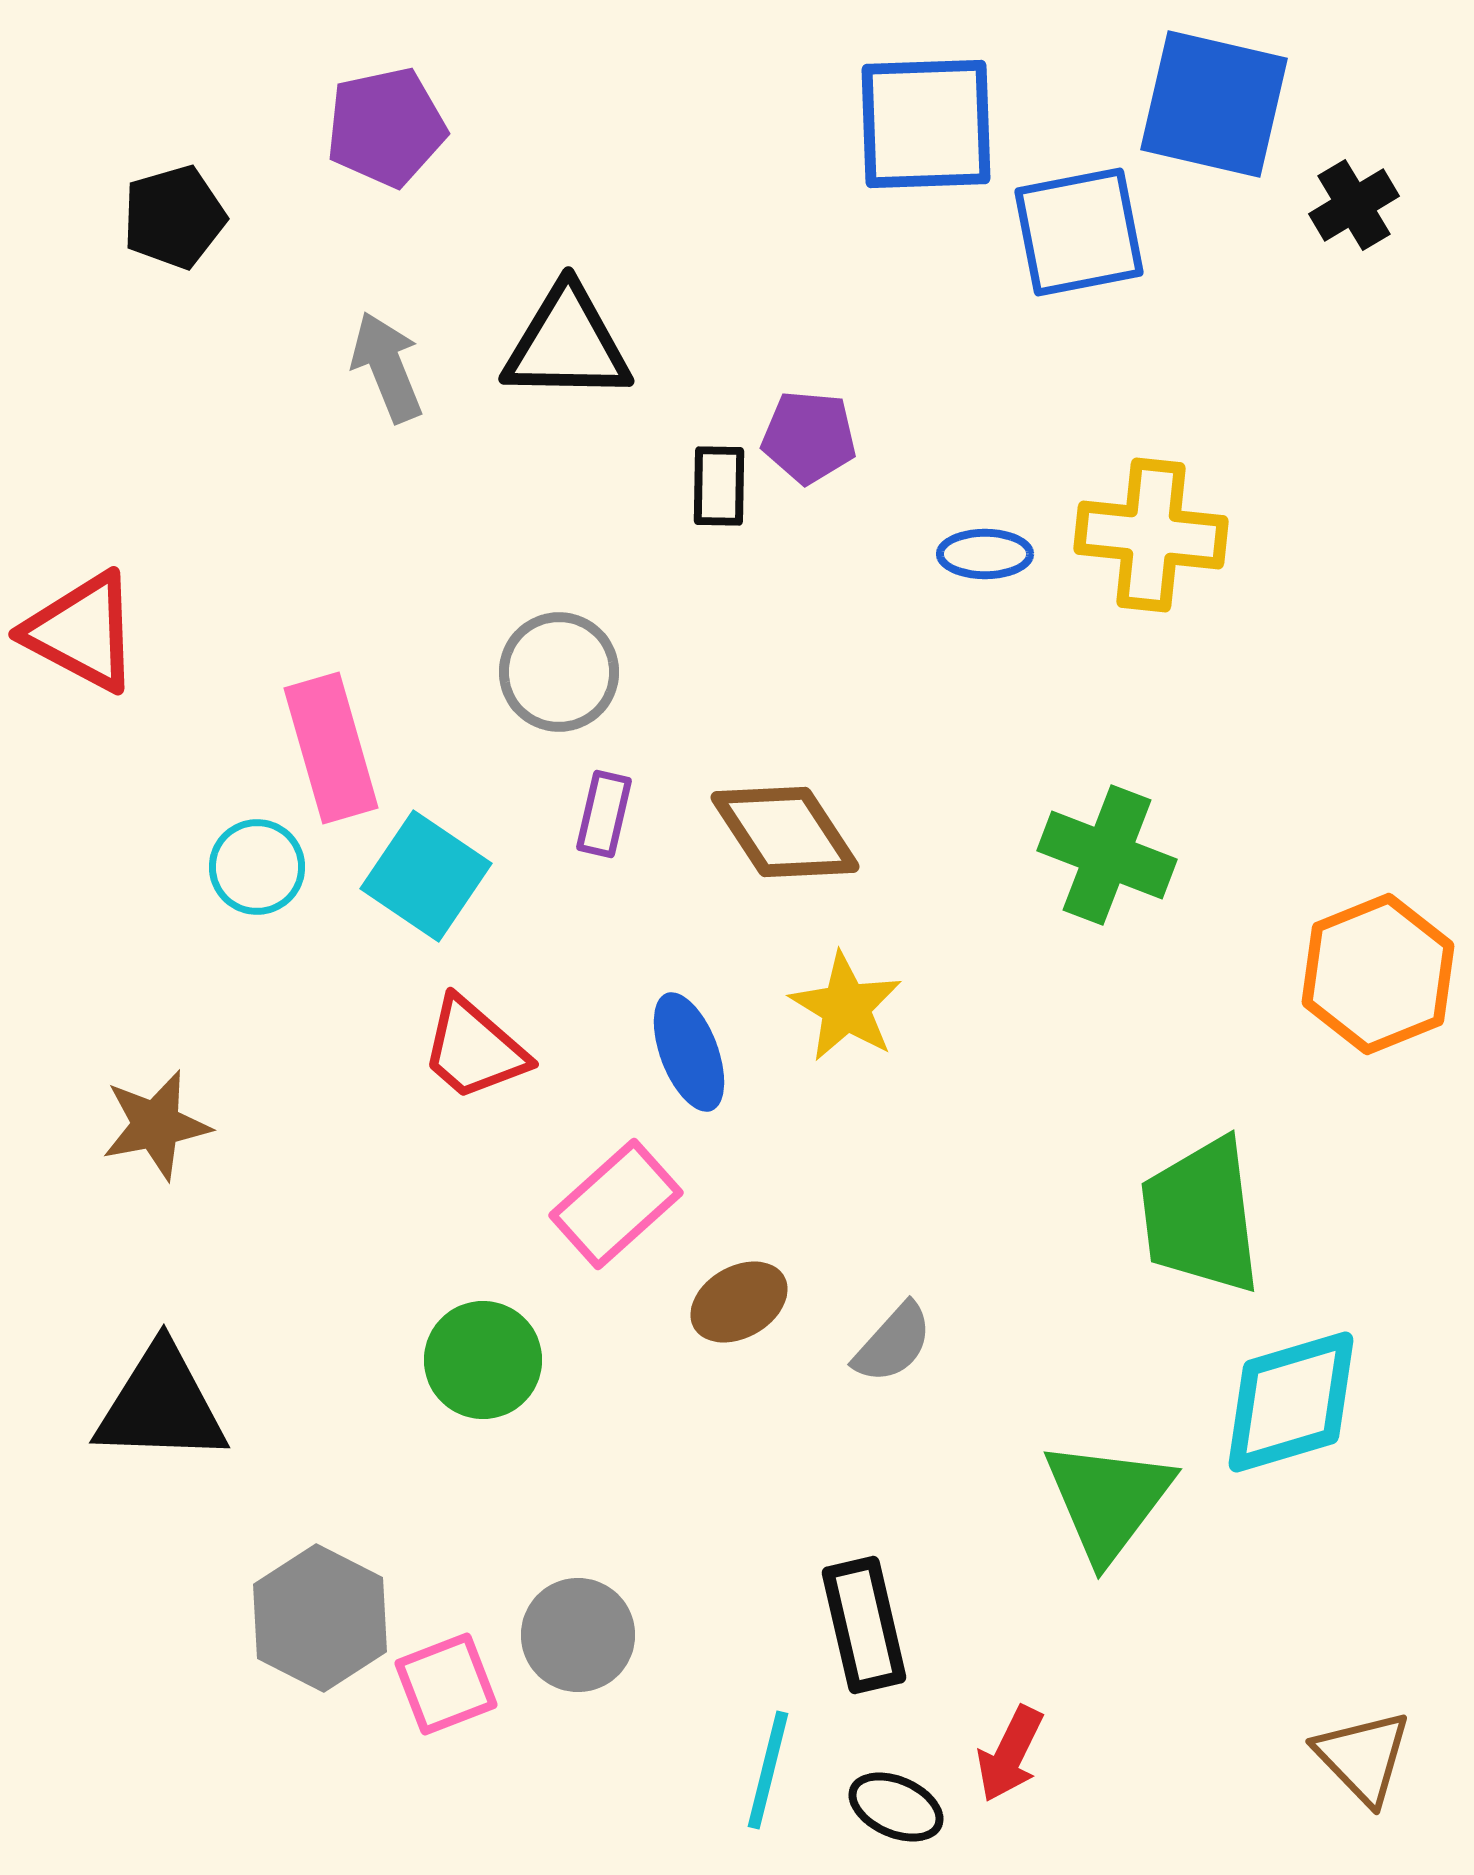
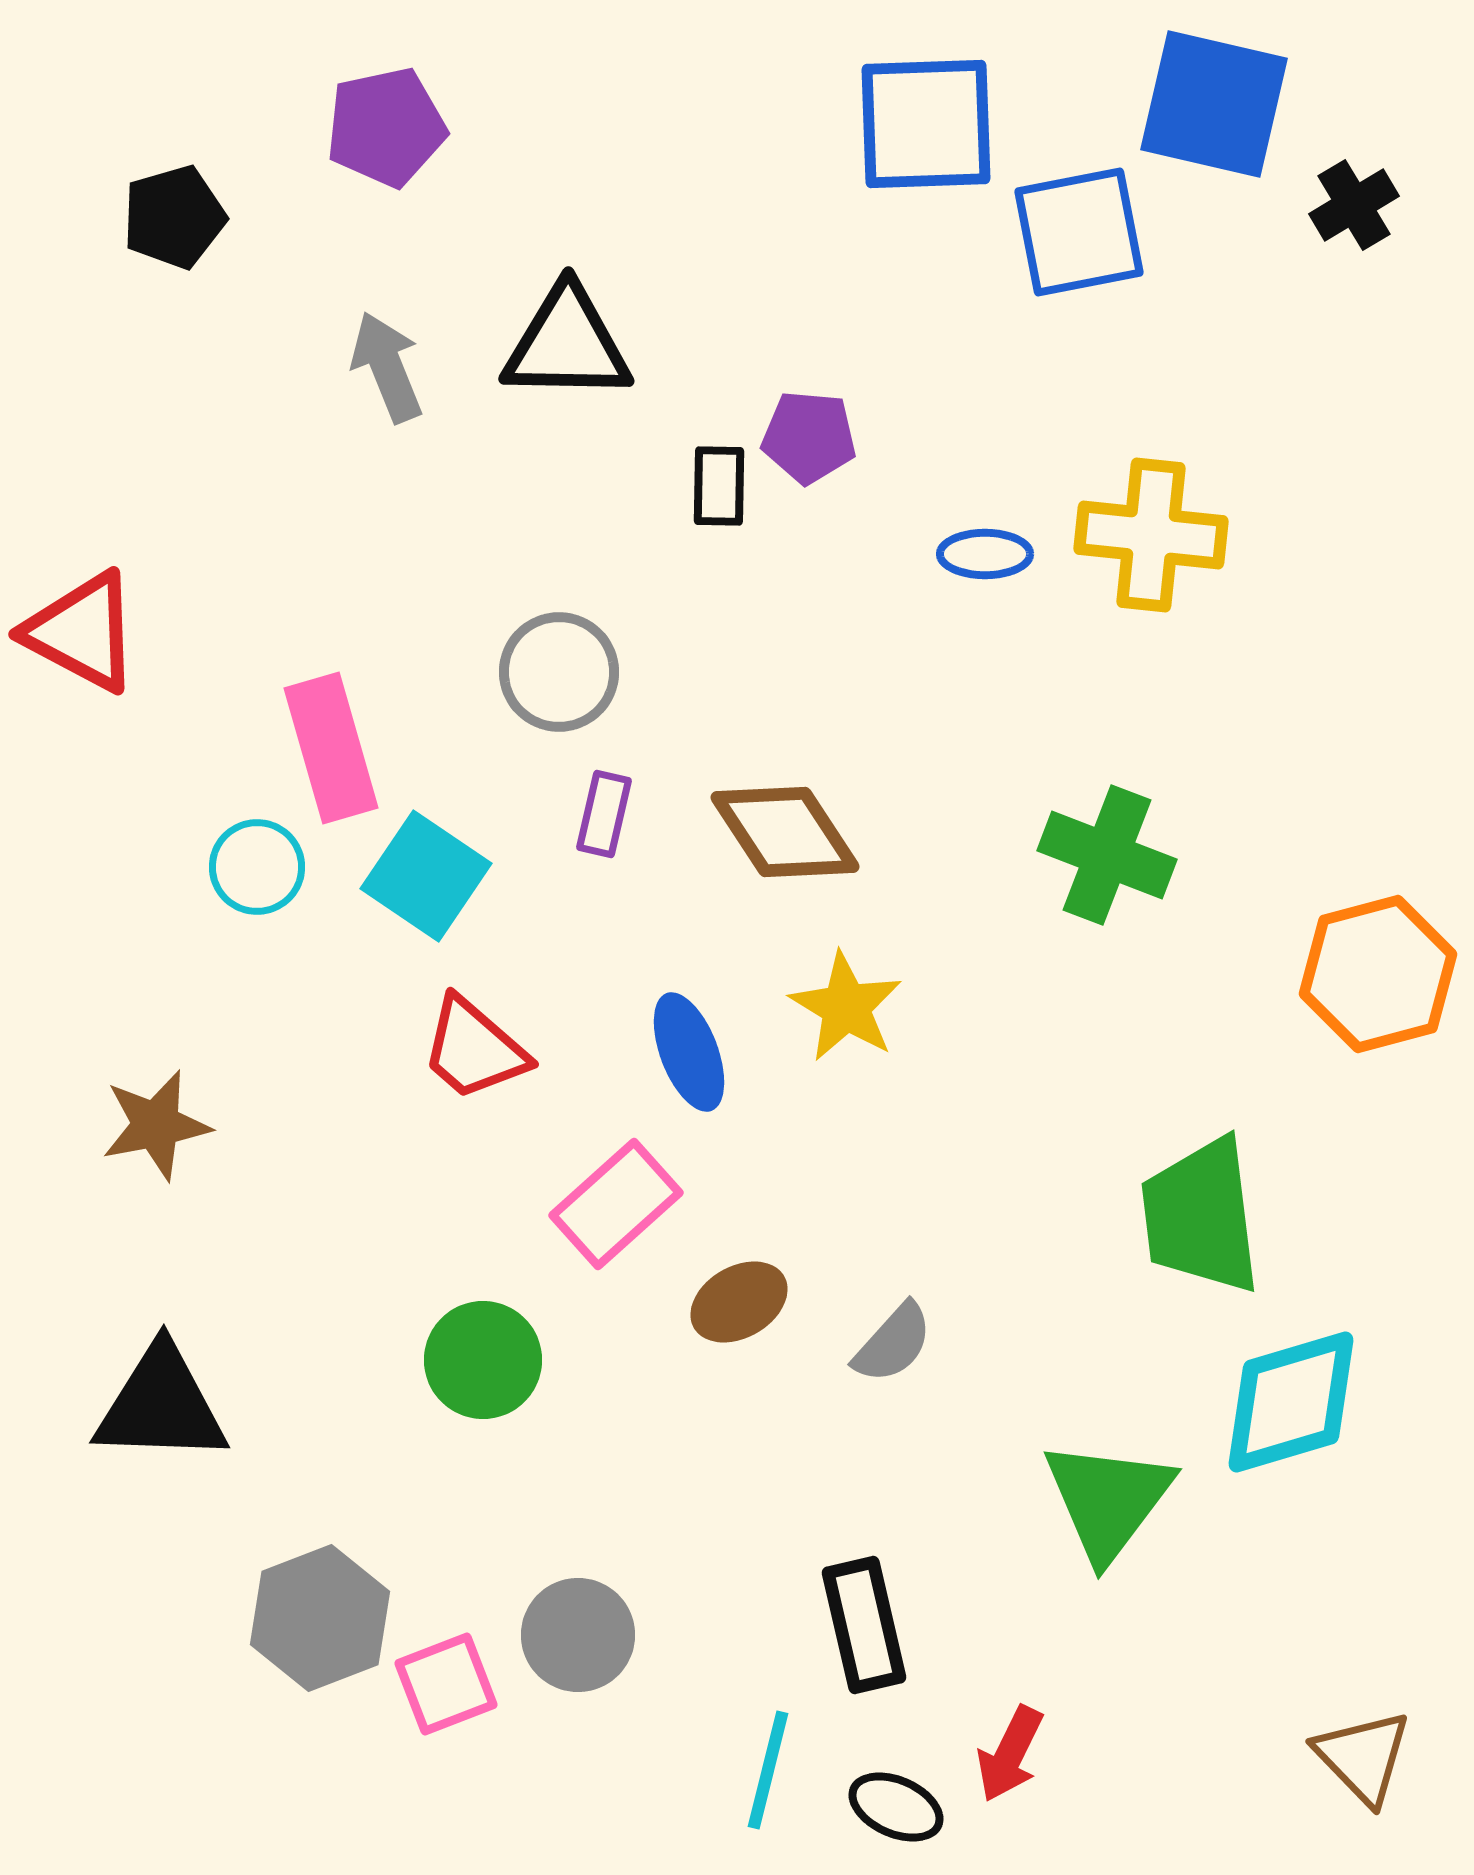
orange hexagon at (1378, 974): rotated 7 degrees clockwise
gray hexagon at (320, 1618): rotated 12 degrees clockwise
